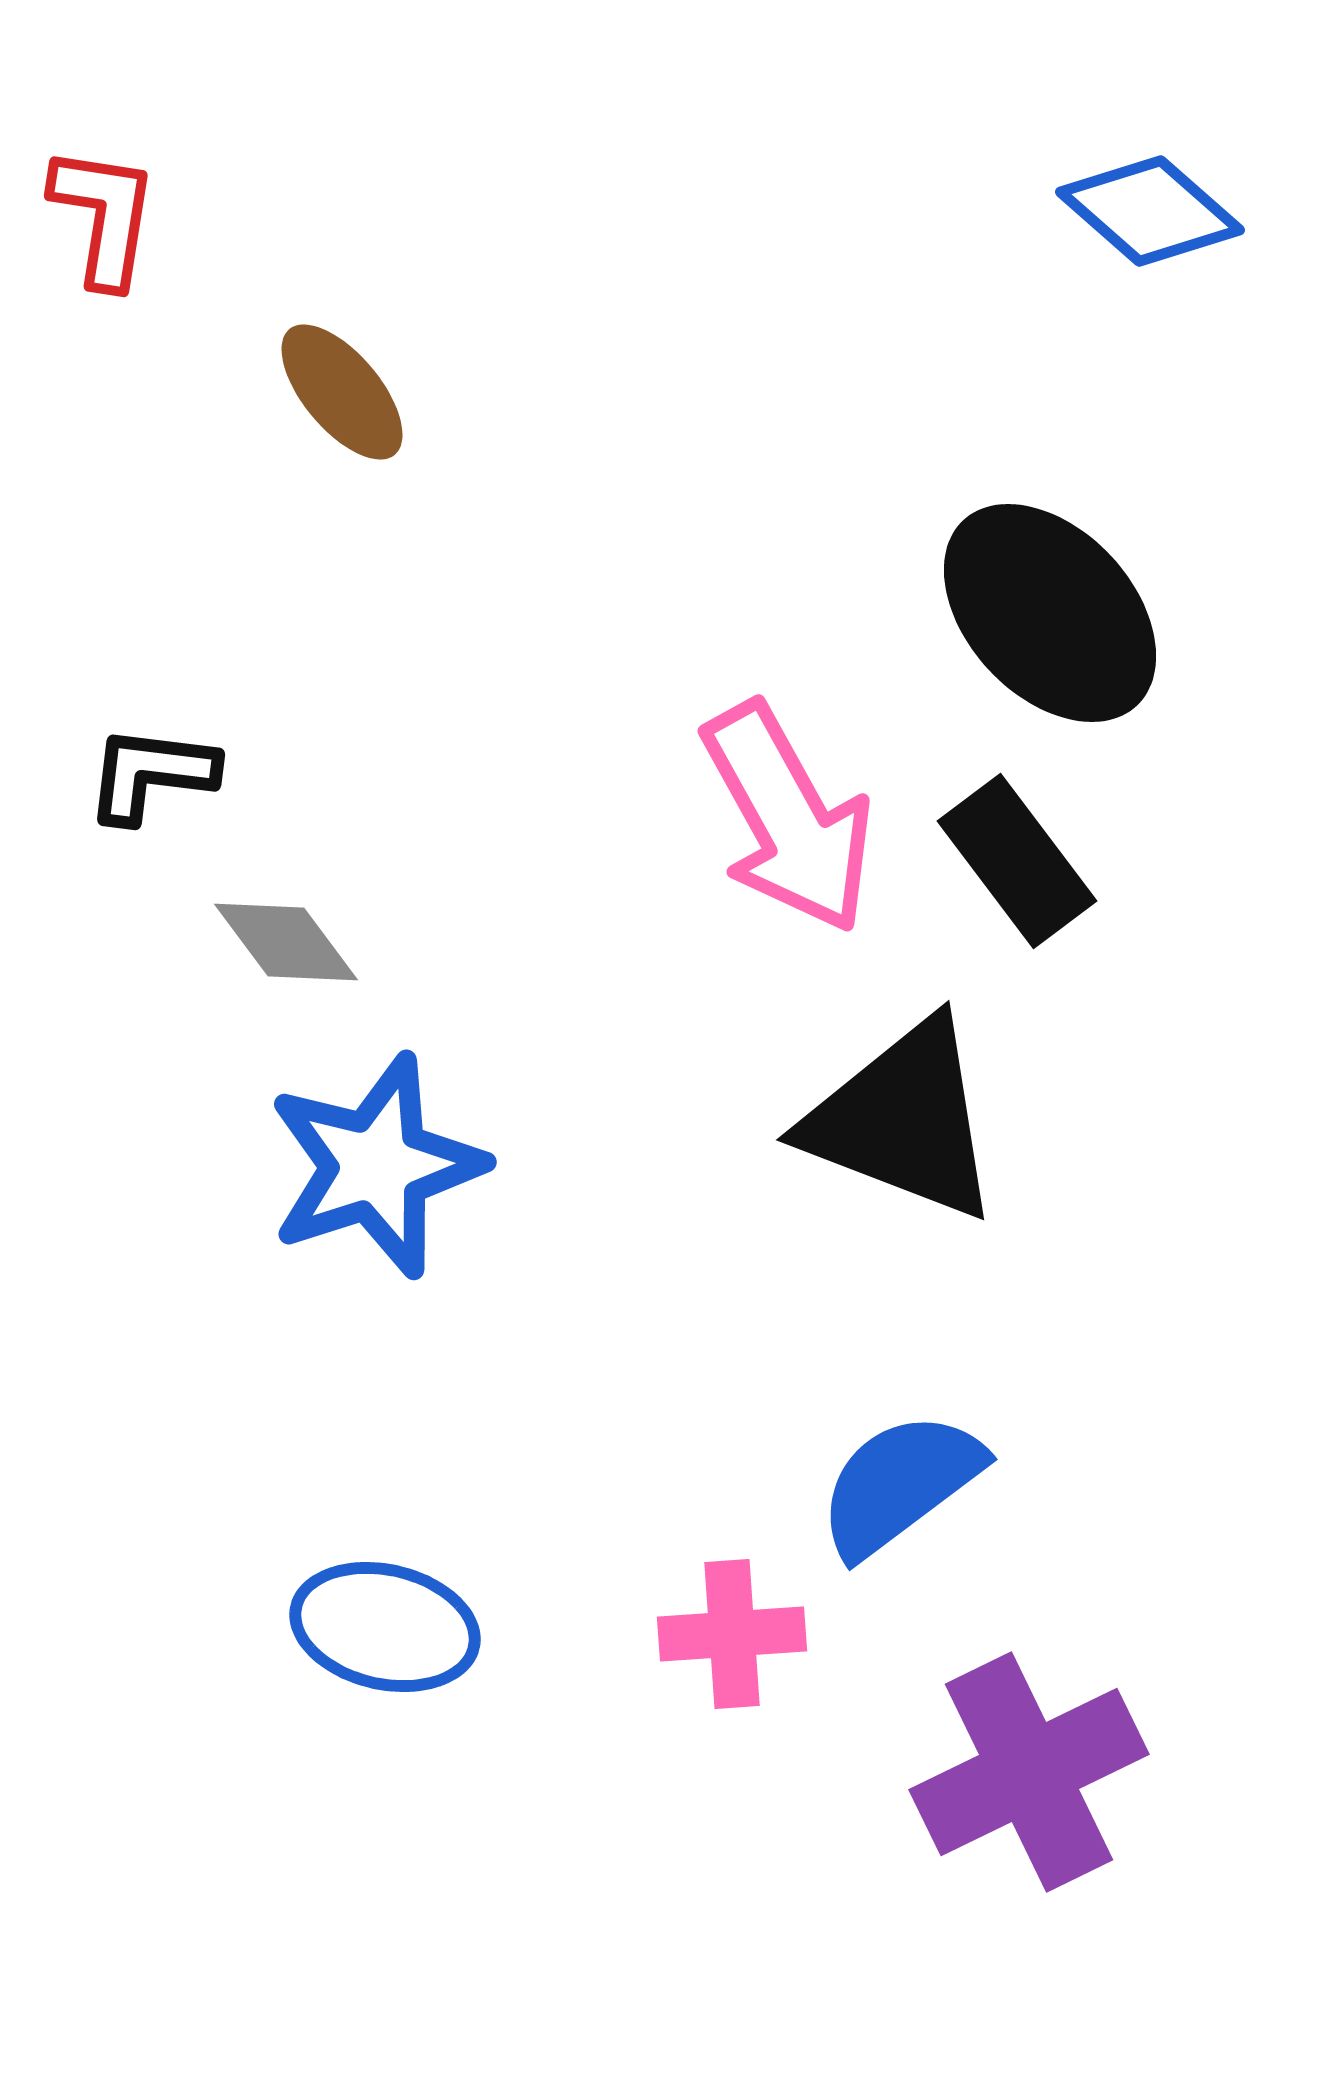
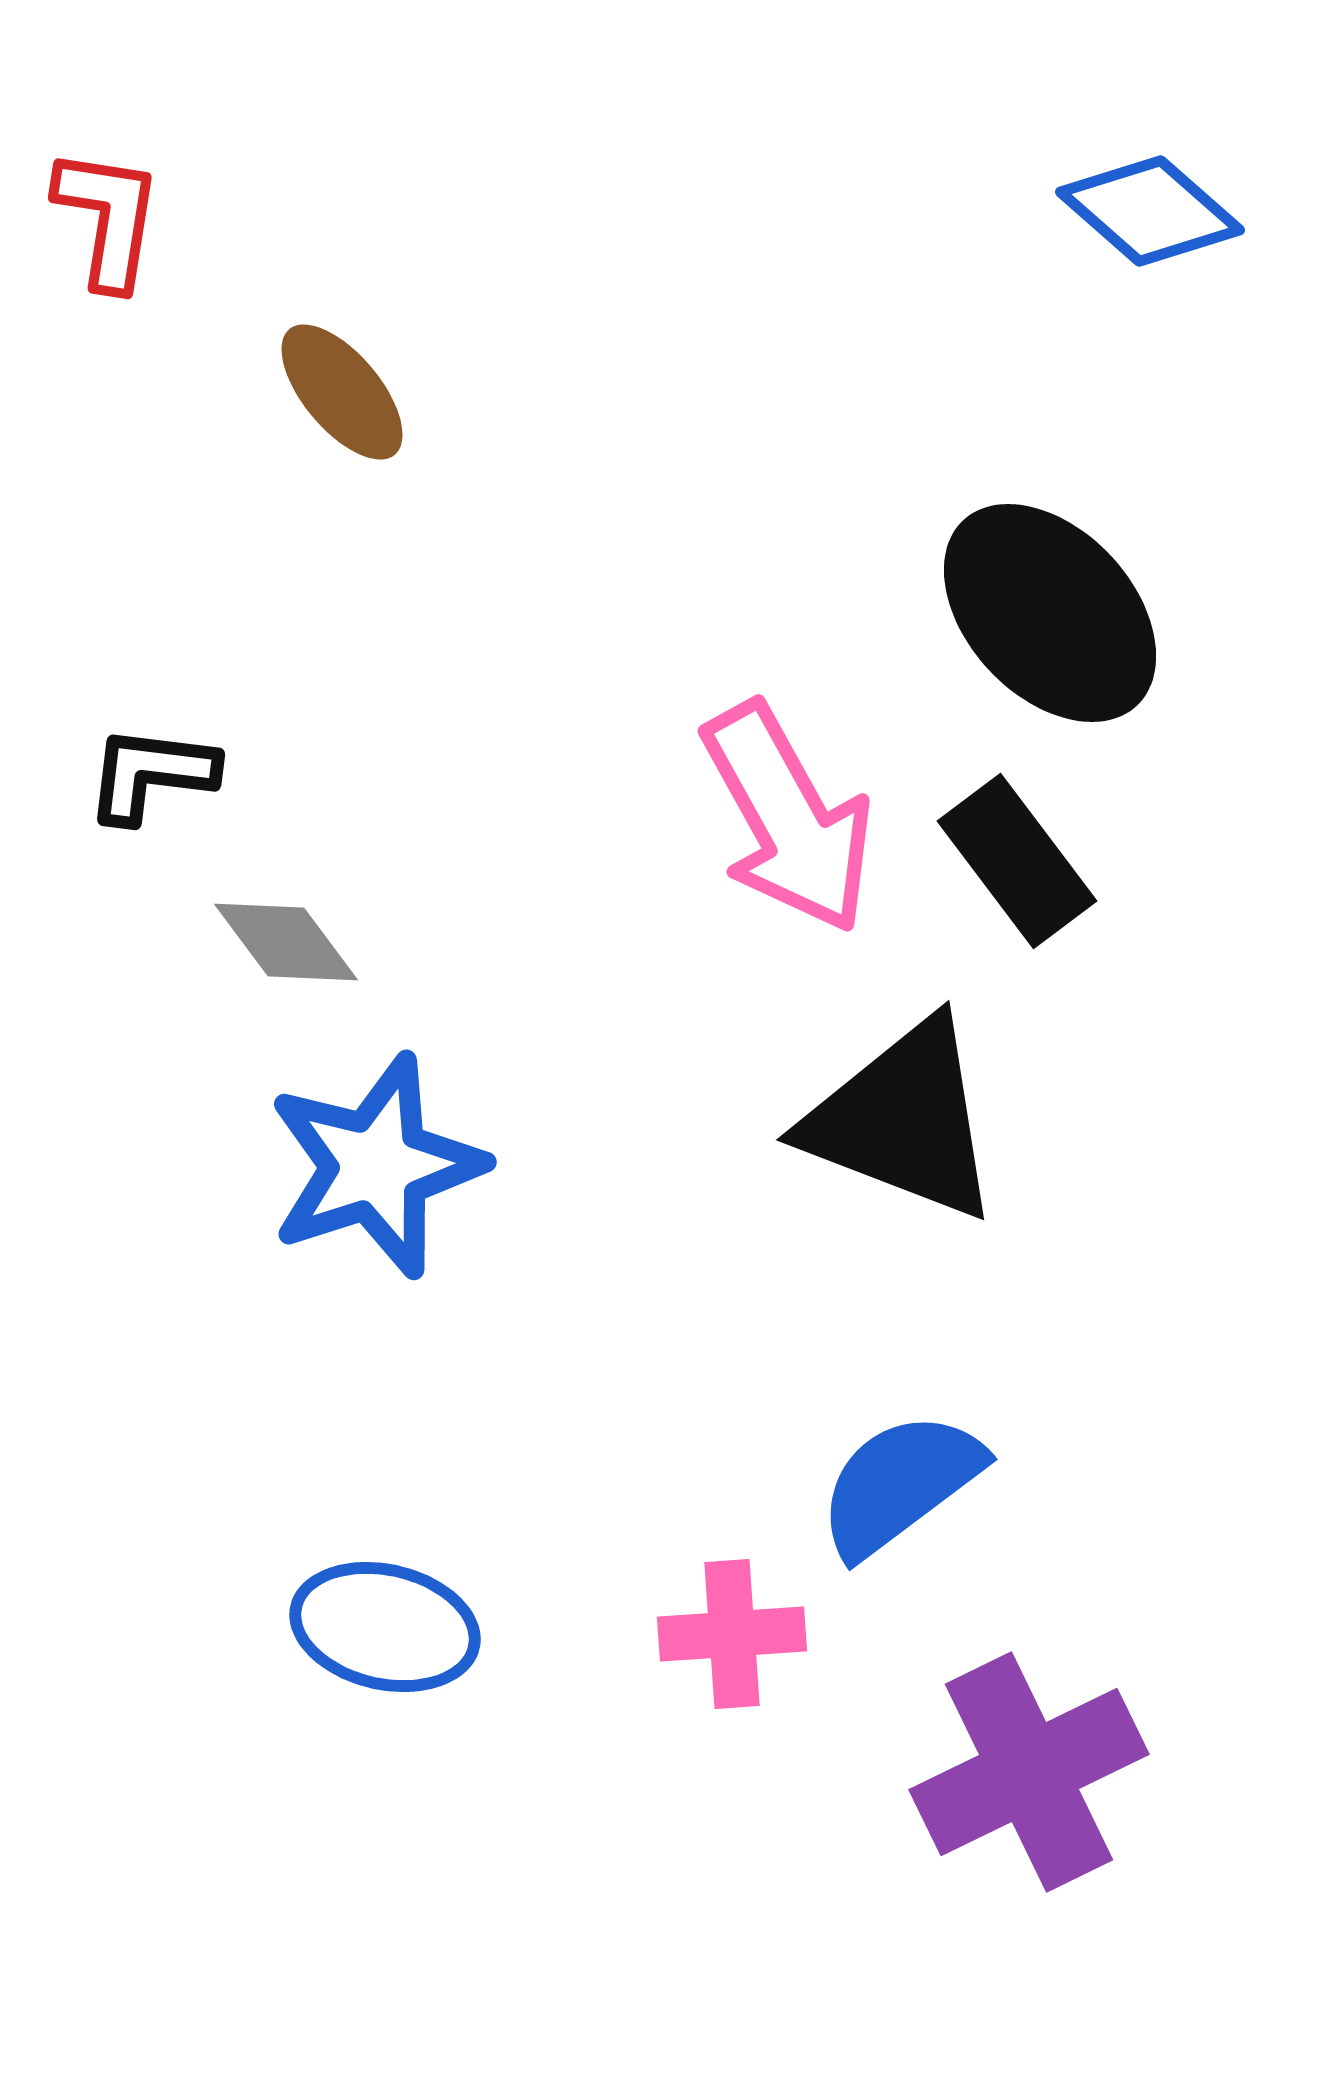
red L-shape: moved 4 px right, 2 px down
